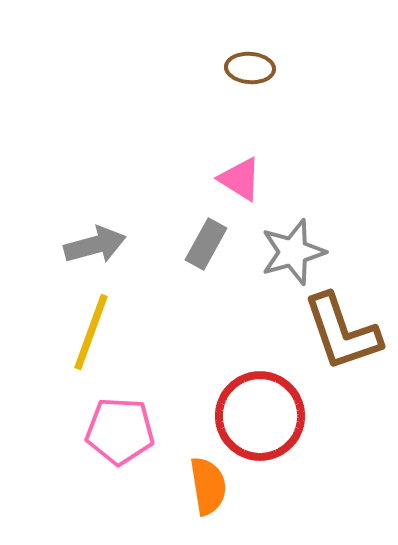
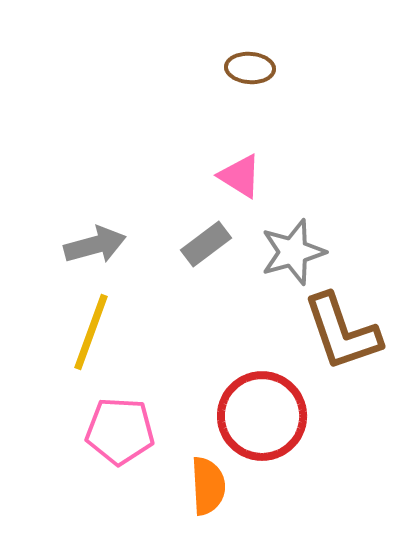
pink triangle: moved 3 px up
gray rectangle: rotated 24 degrees clockwise
red circle: moved 2 px right
orange semicircle: rotated 6 degrees clockwise
